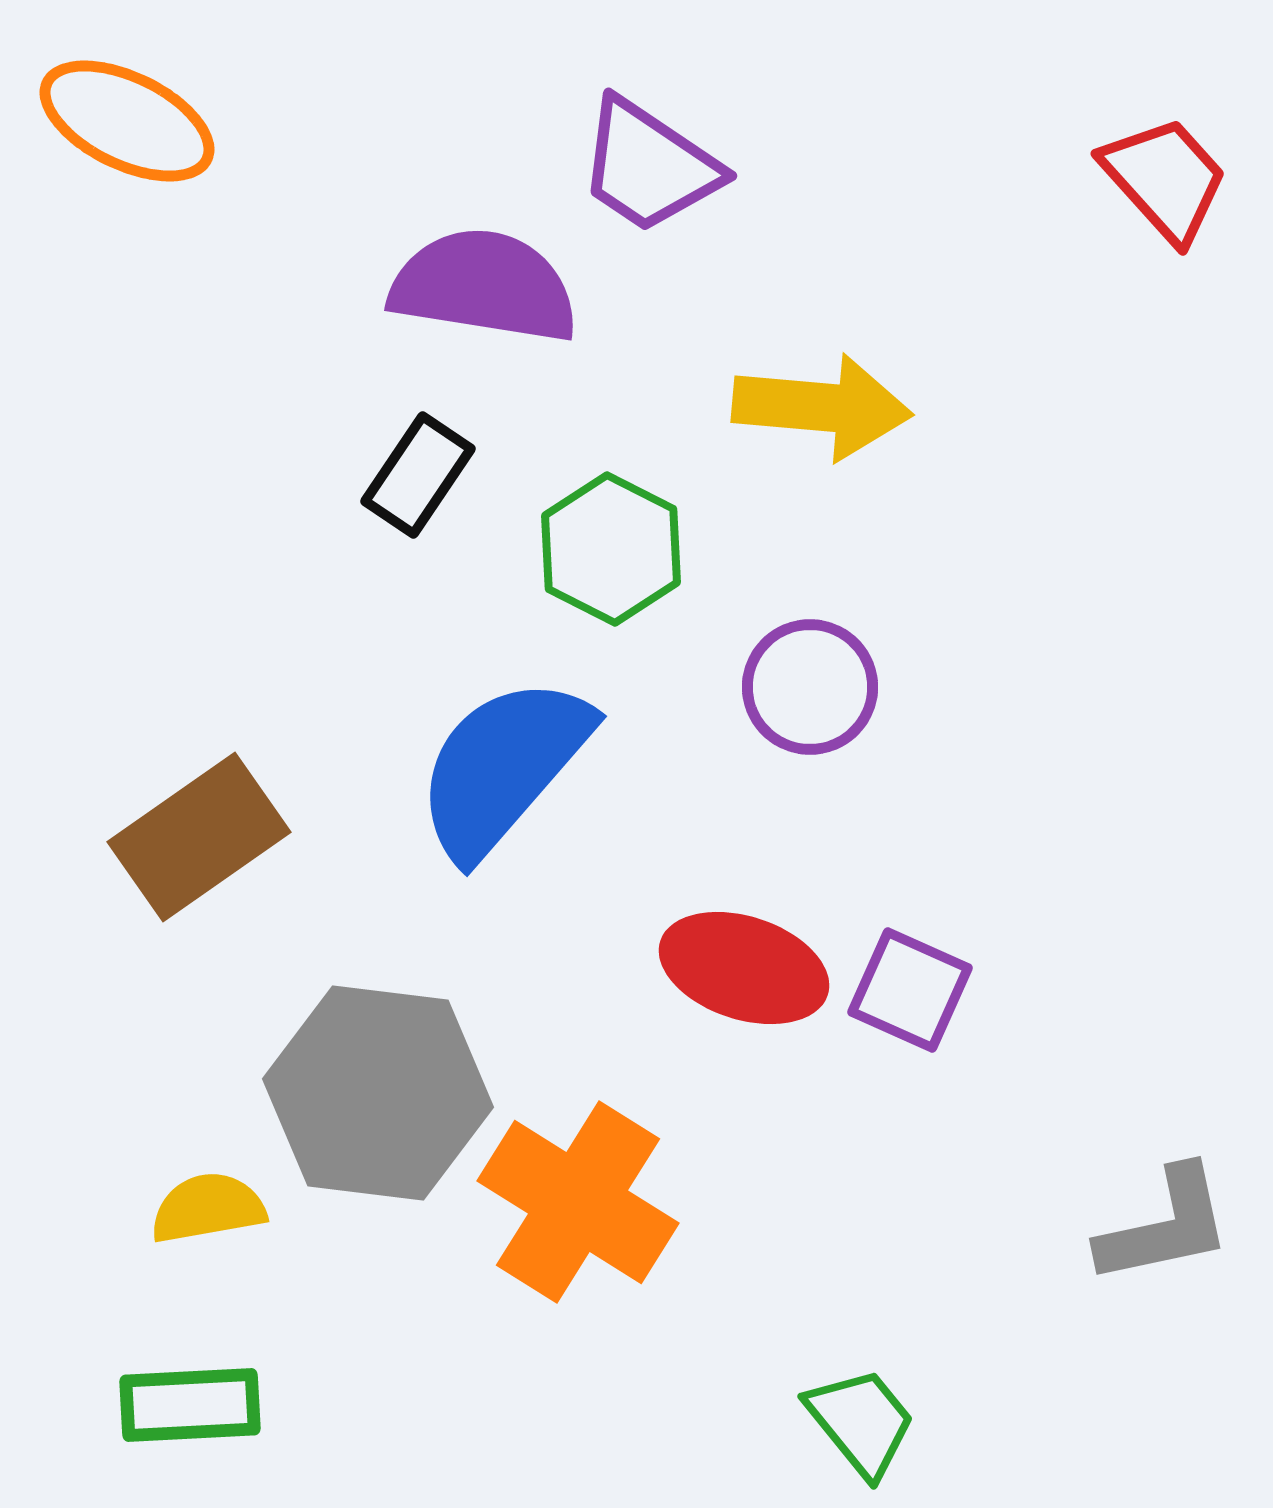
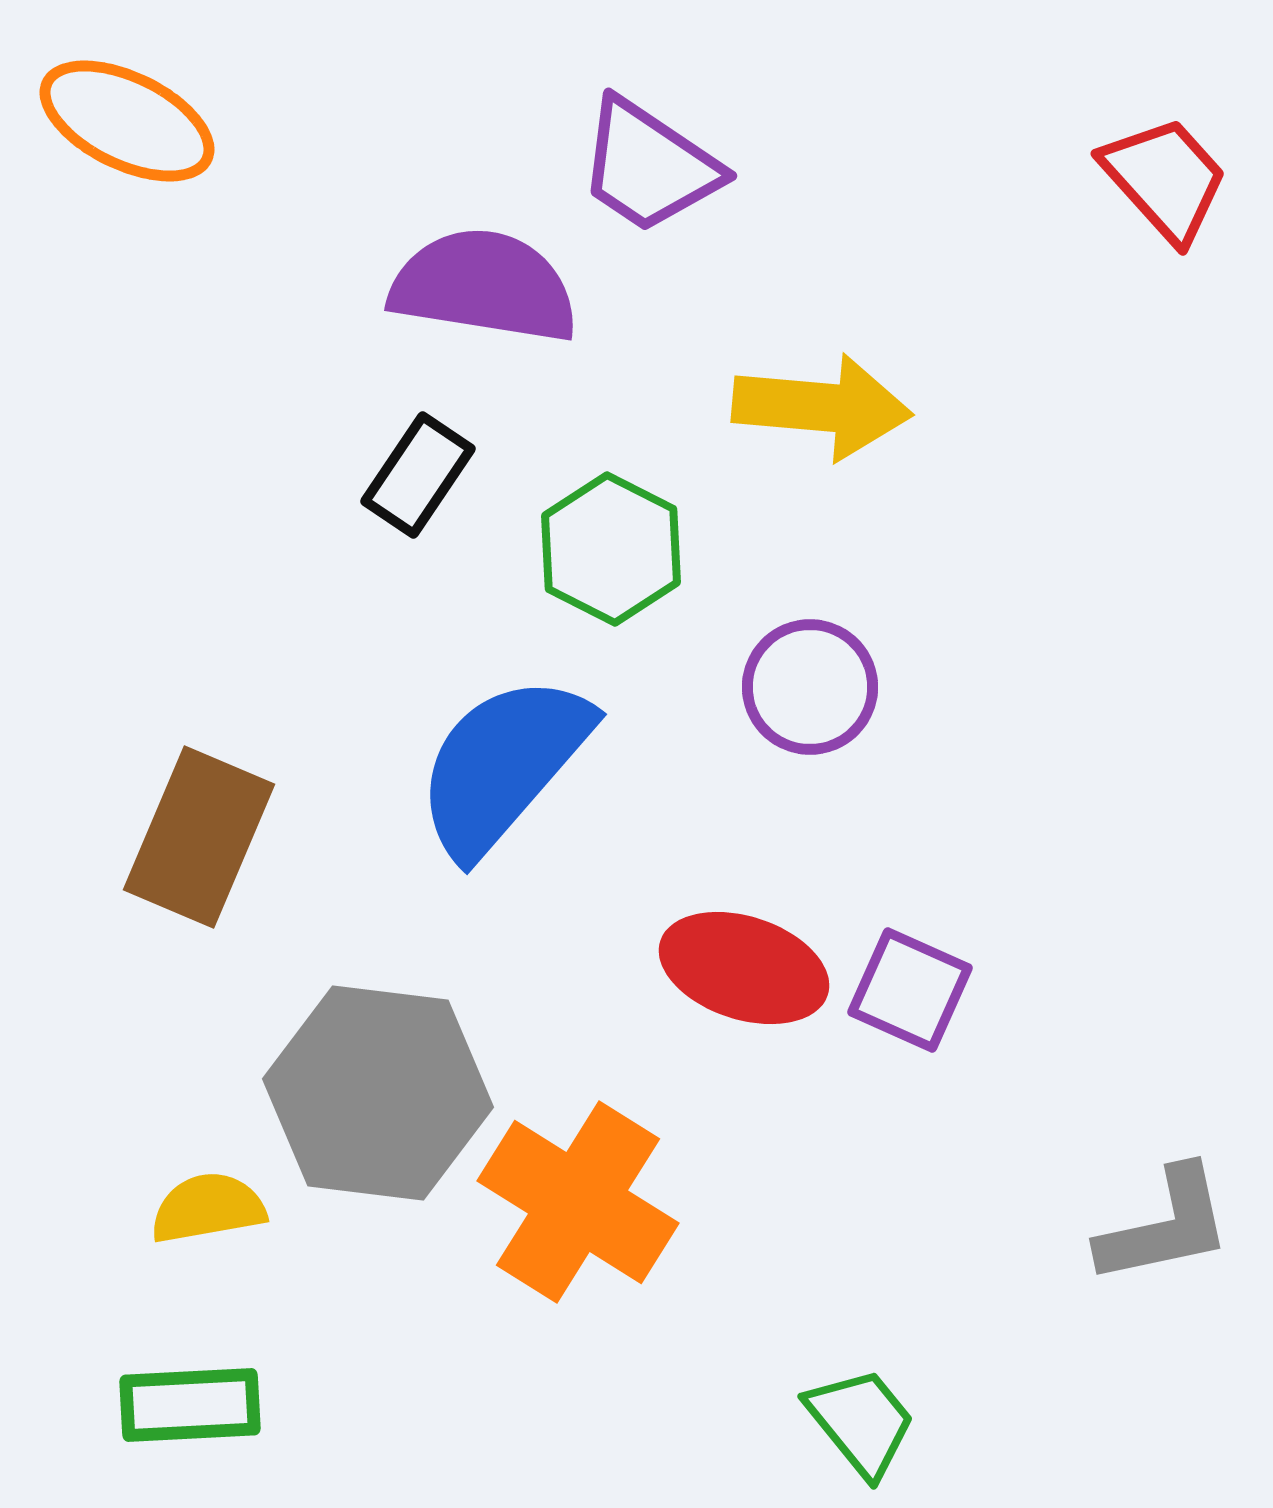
blue semicircle: moved 2 px up
brown rectangle: rotated 32 degrees counterclockwise
